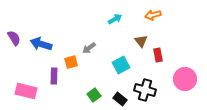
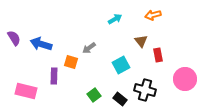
orange square: rotated 32 degrees clockwise
